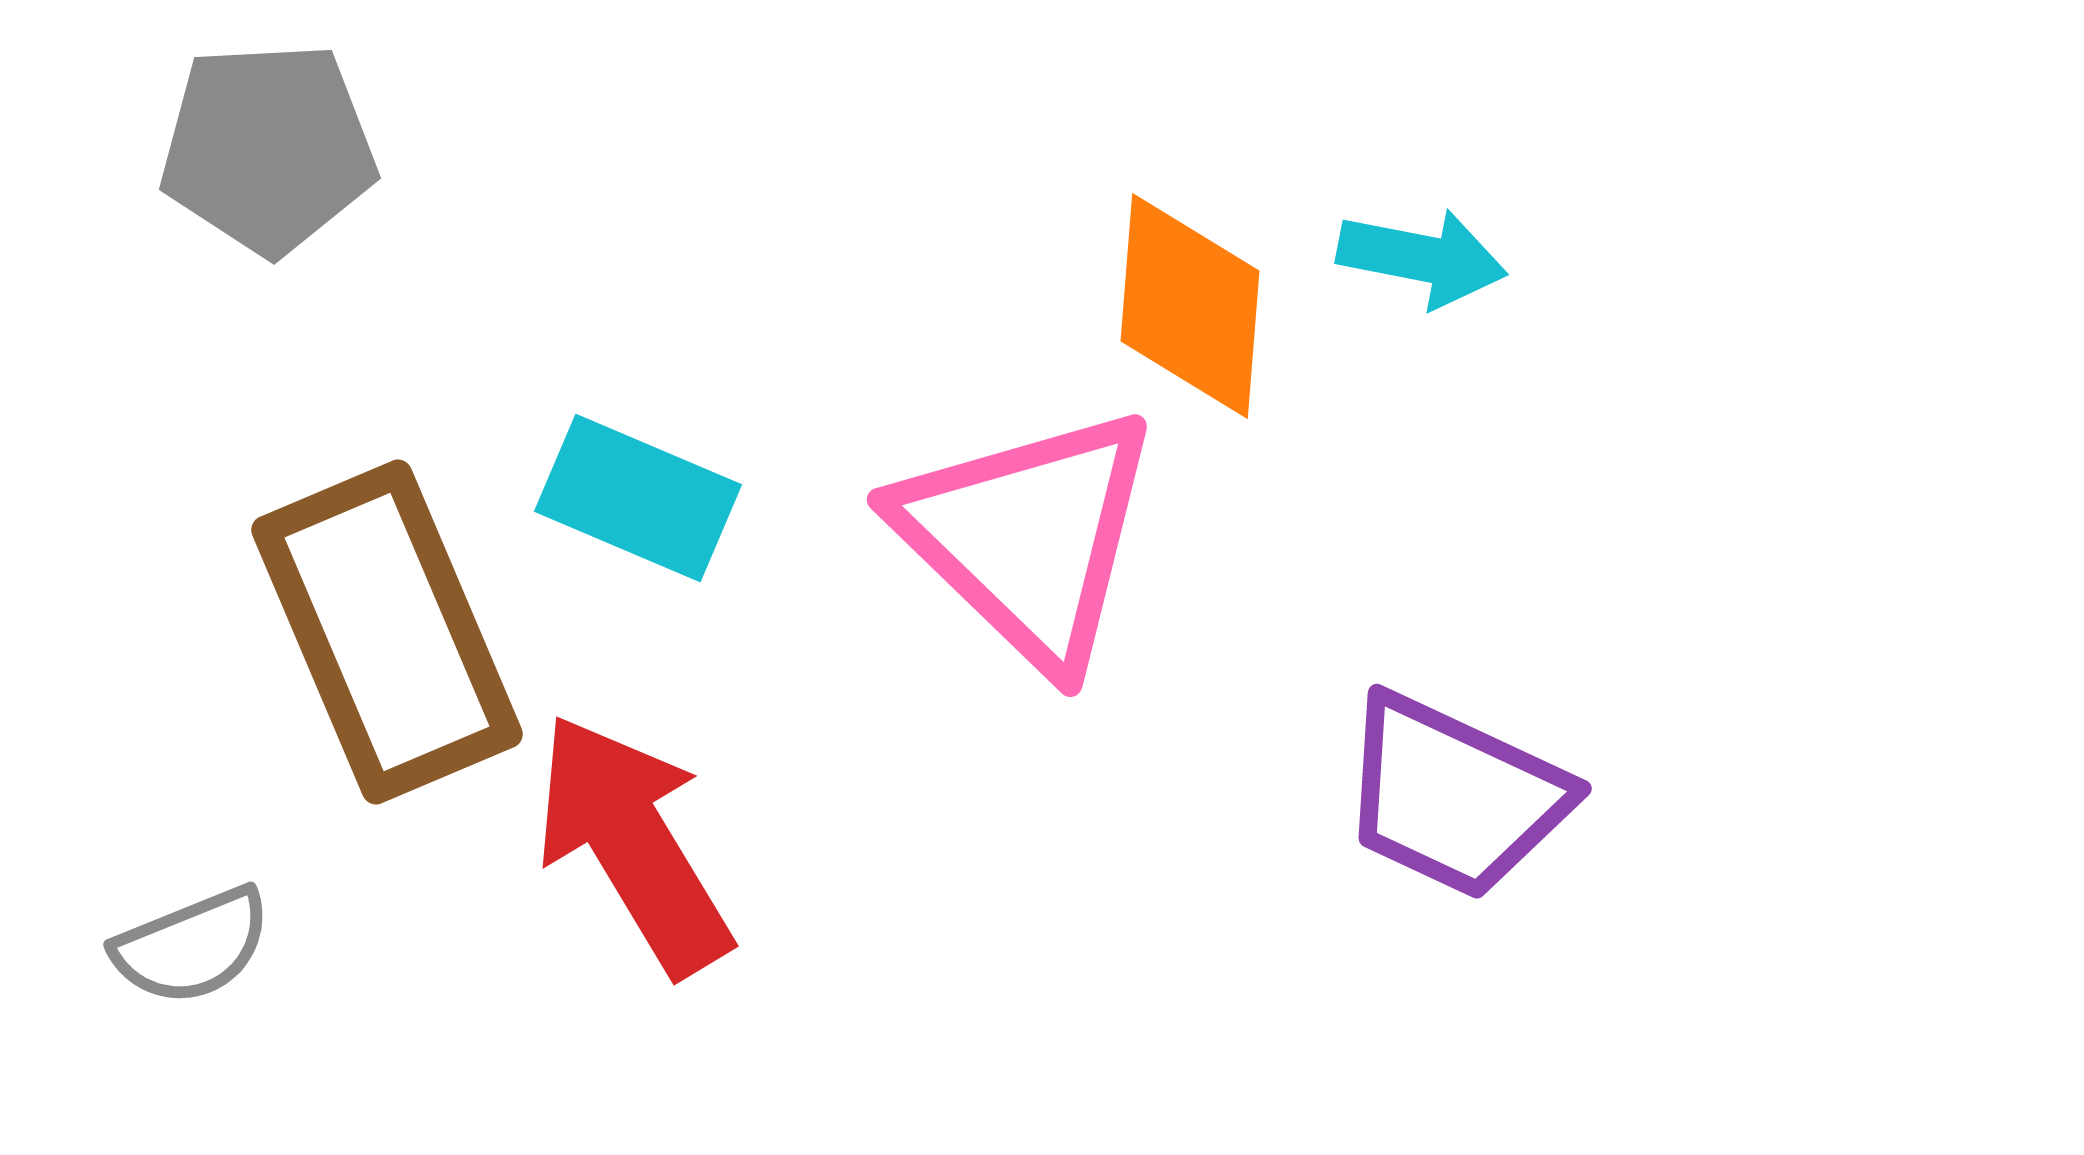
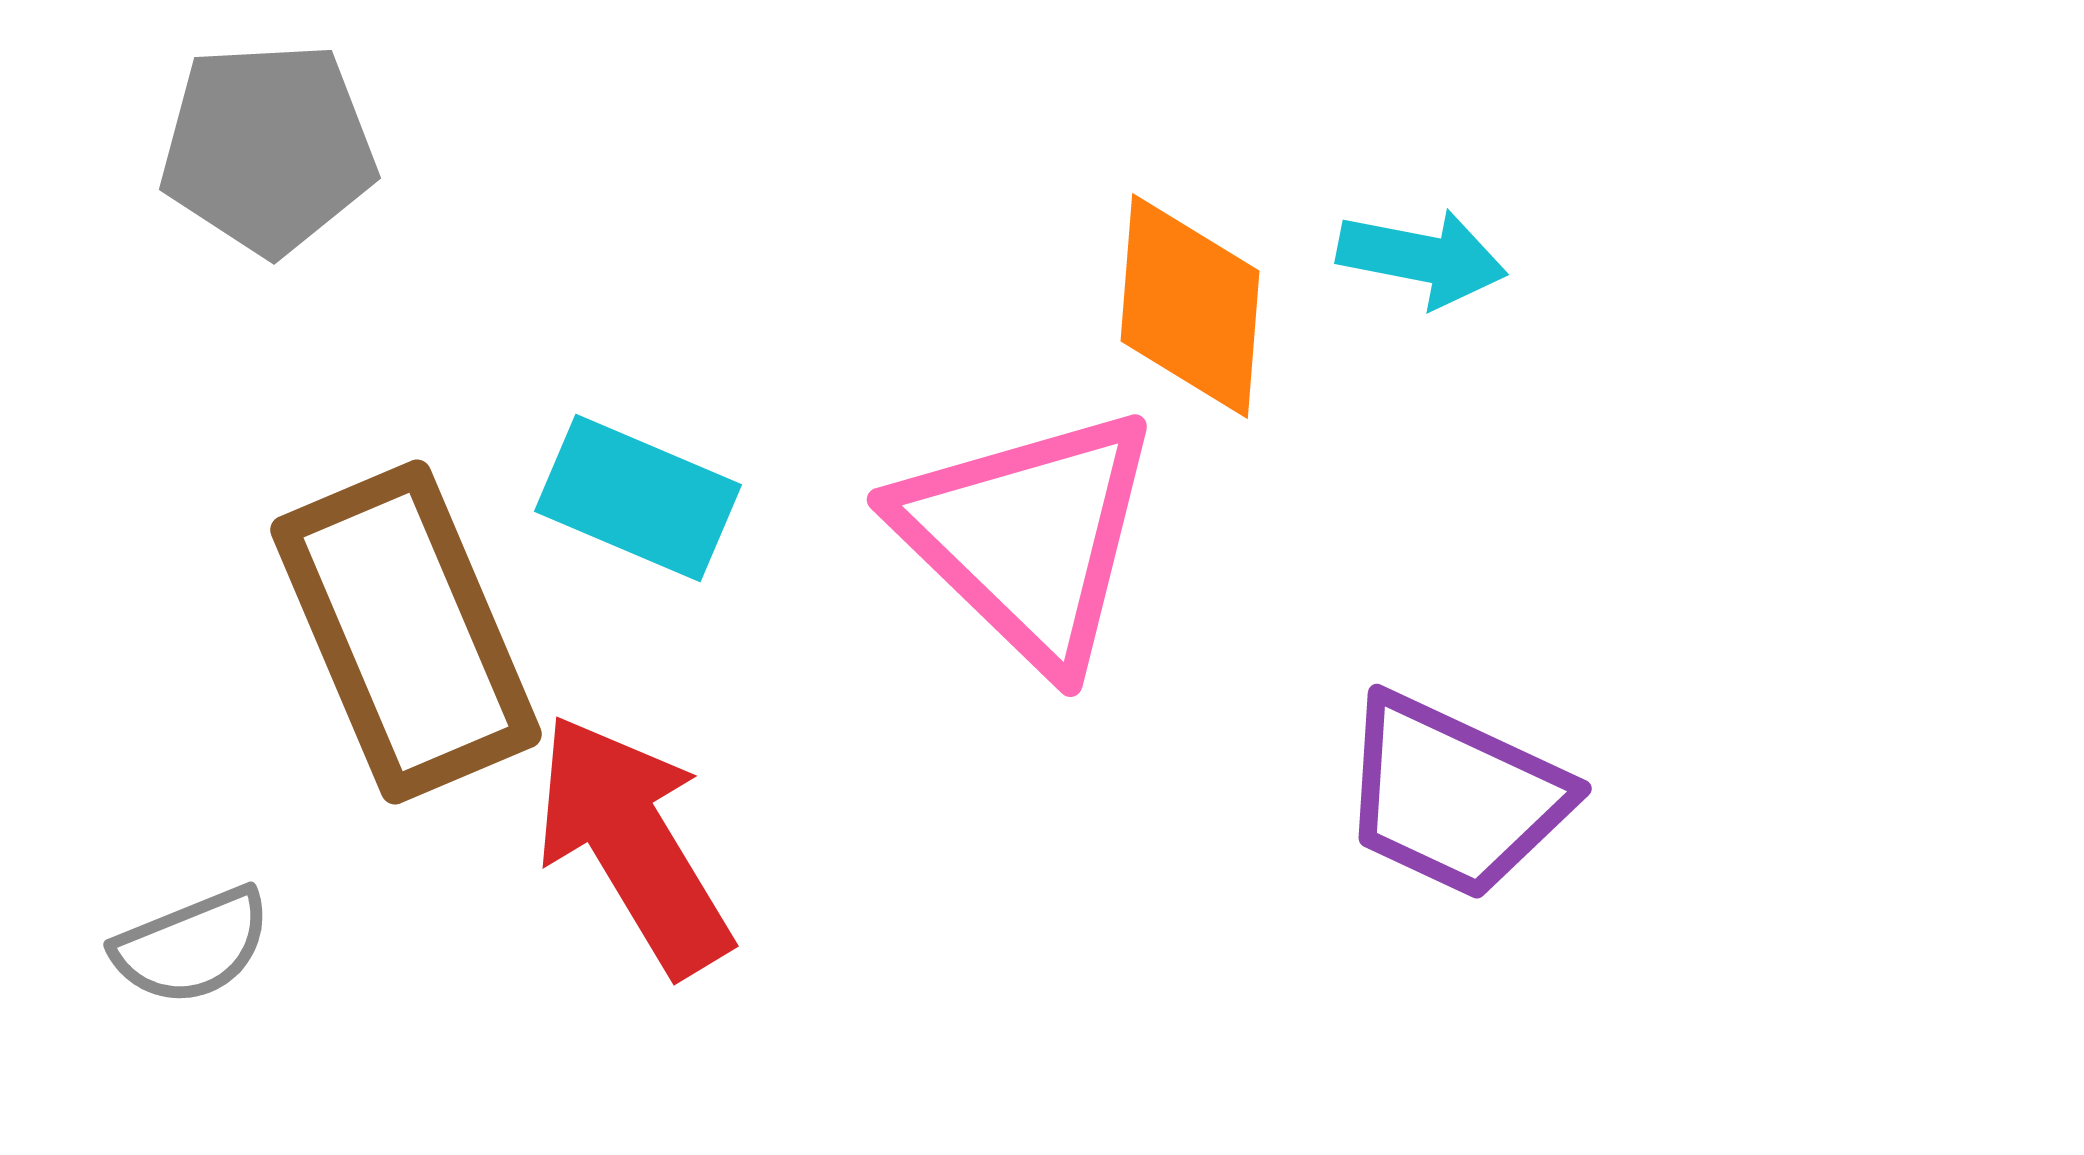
brown rectangle: moved 19 px right
